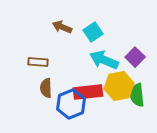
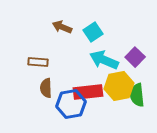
blue hexagon: rotated 12 degrees clockwise
